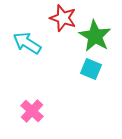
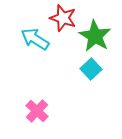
cyan arrow: moved 8 px right, 4 px up
cyan square: rotated 25 degrees clockwise
pink cross: moved 5 px right
